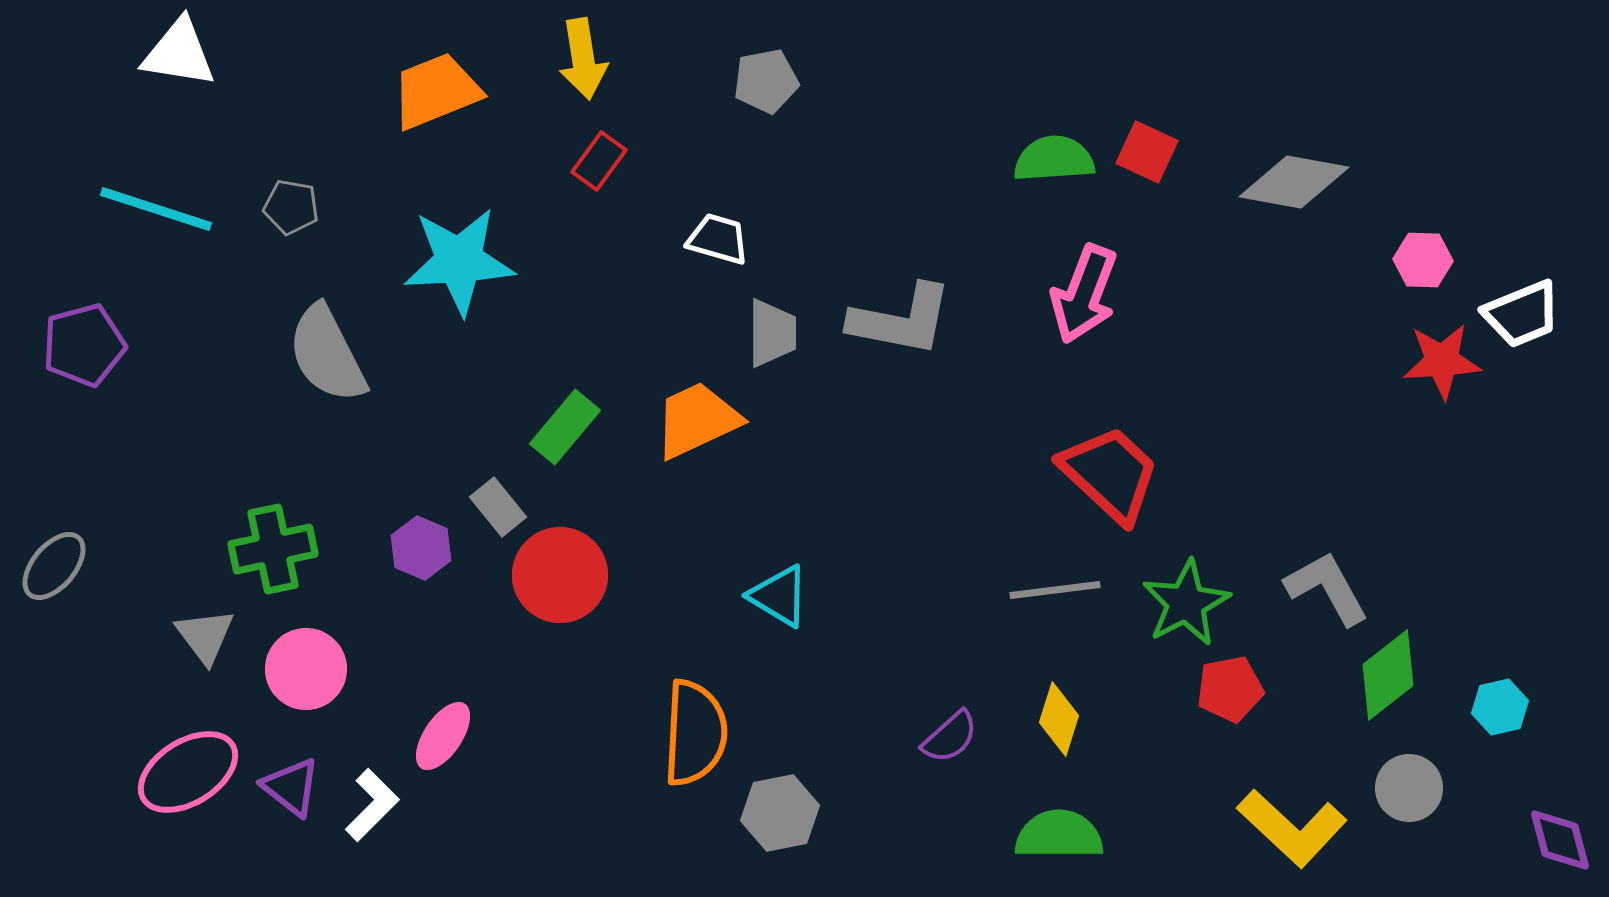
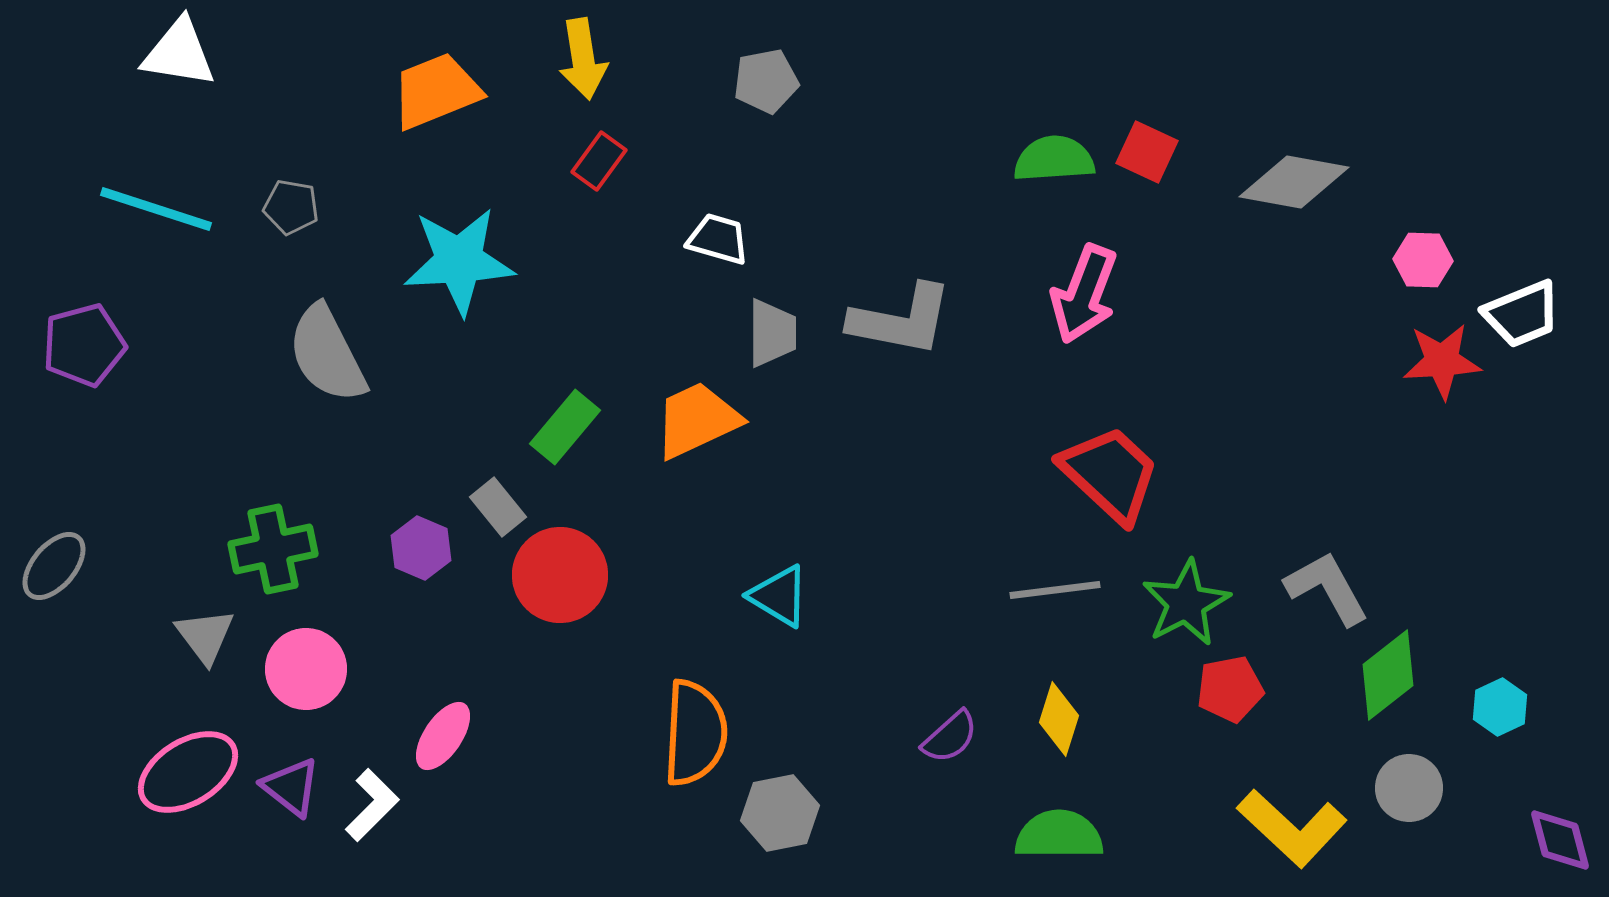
cyan hexagon at (1500, 707): rotated 12 degrees counterclockwise
